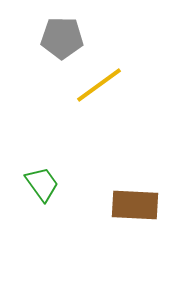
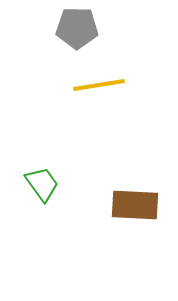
gray pentagon: moved 15 px right, 10 px up
yellow line: rotated 27 degrees clockwise
